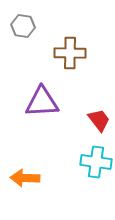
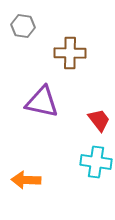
purple triangle: rotated 15 degrees clockwise
orange arrow: moved 1 px right, 2 px down
